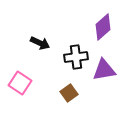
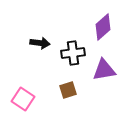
black arrow: rotated 18 degrees counterclockwise
black cross: moved 3 px left, 4 px up
pink square: moved 3 px right, 16 px down
brown square: moved 1 px left, 3 px up; rotated 18 degrees clockwise
